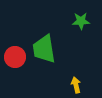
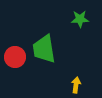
green star: moved 1 px left, 2 px up
yellow arrow: rotated 21 degrees clockwise
